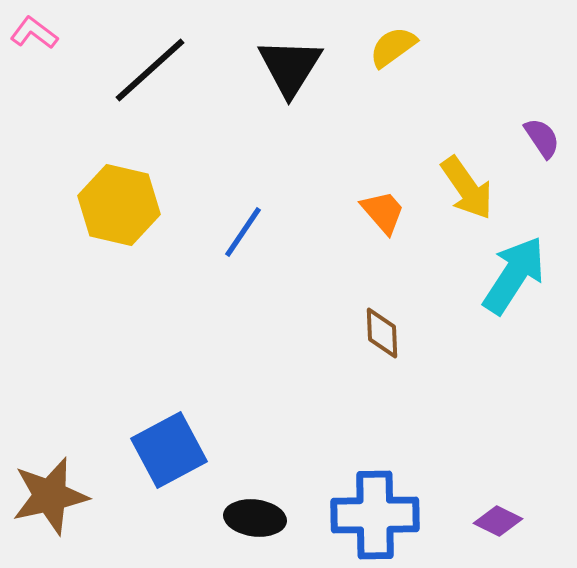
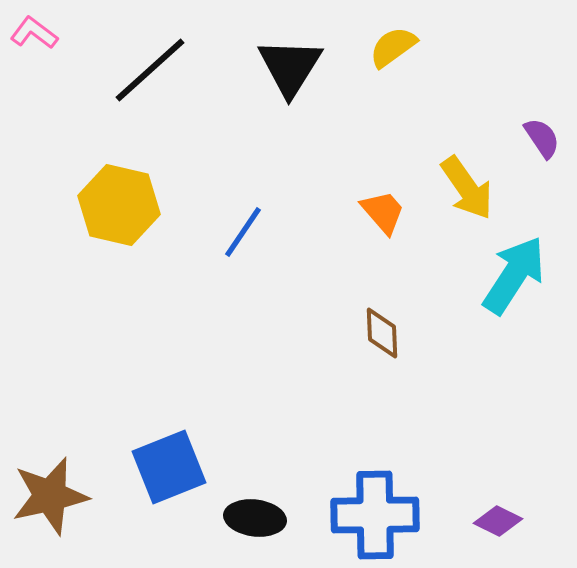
blue square: moved 17 px down; rotated 6 degrees clockwise
